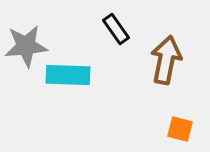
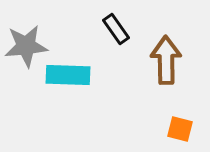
brown arrow: rotated 12 degrees counterclockwise
